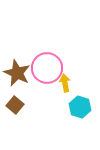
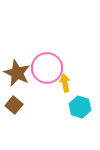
brown square: moved 1 px left
